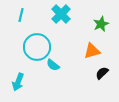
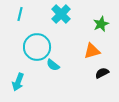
cyan line: moved 1 px left, 1 px up
black semicircle: rotated 16 degrees clockwise
